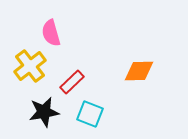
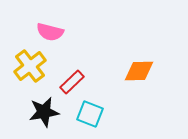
pink semicircle: moved 1 px left, 1 px up; rotated 60 degrees counterclockwise
